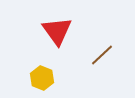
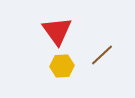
yellow hexagon: moved 20 px right, 12 px up; rotated 25 degrees counterclockwise
